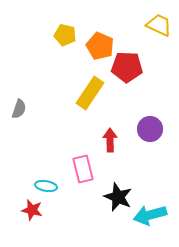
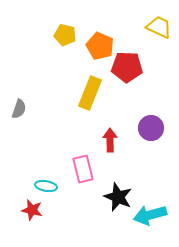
yellow trapezoid: moved 2 px down
yellow rectangle: rotated 12 degrees counterclockwise
purple circle: moved 1 px right, 1 px up
